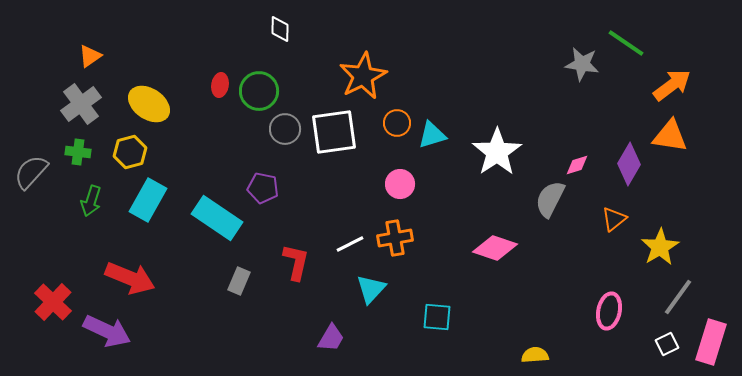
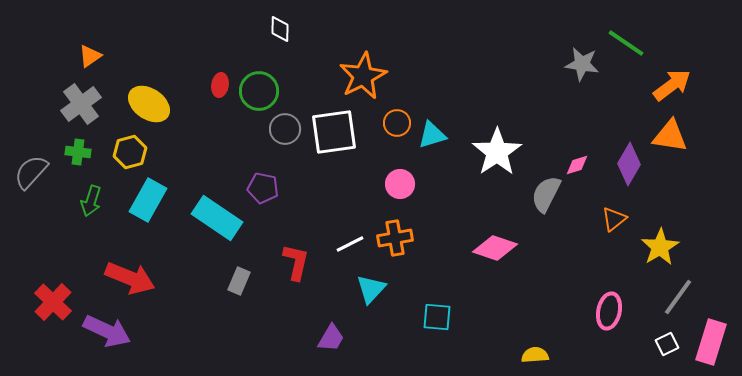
gray semicircle at (550, 199): moved 4 px left, 5 px up
